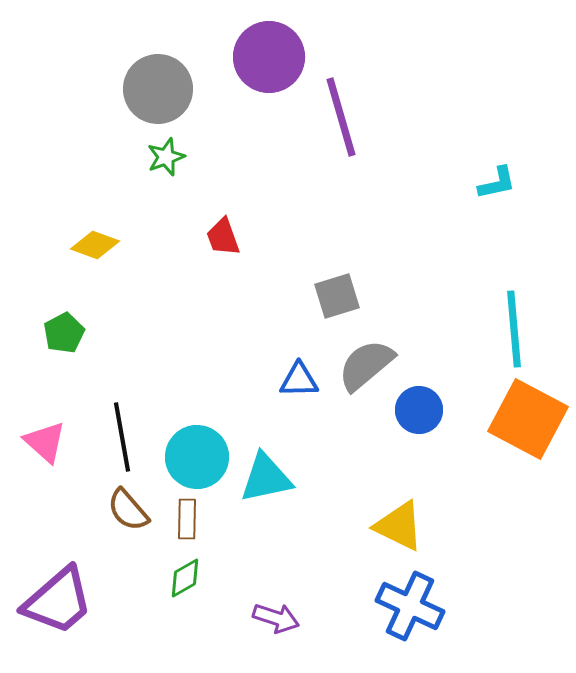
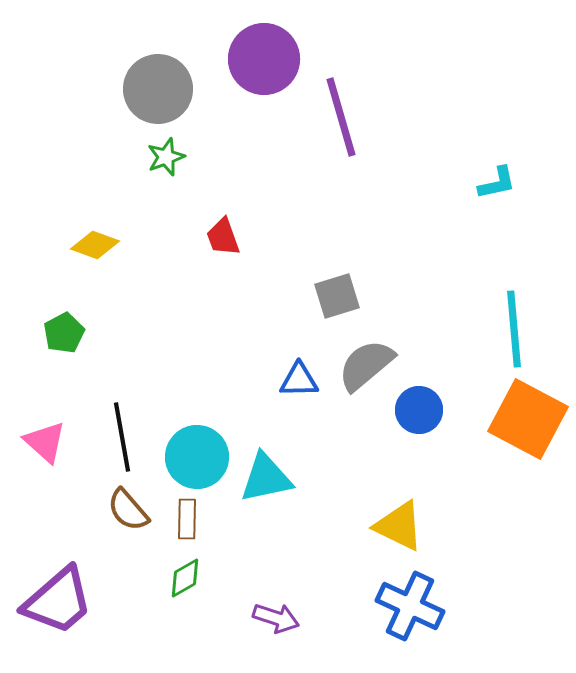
purple circle: moved 5 px left, 2 px down
